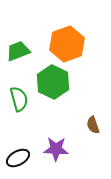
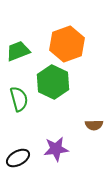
brown semicircle: moved 1 px right; rotated 72 degrees counterclockwise
purple star: rotated 10 degrees counterclockwise
